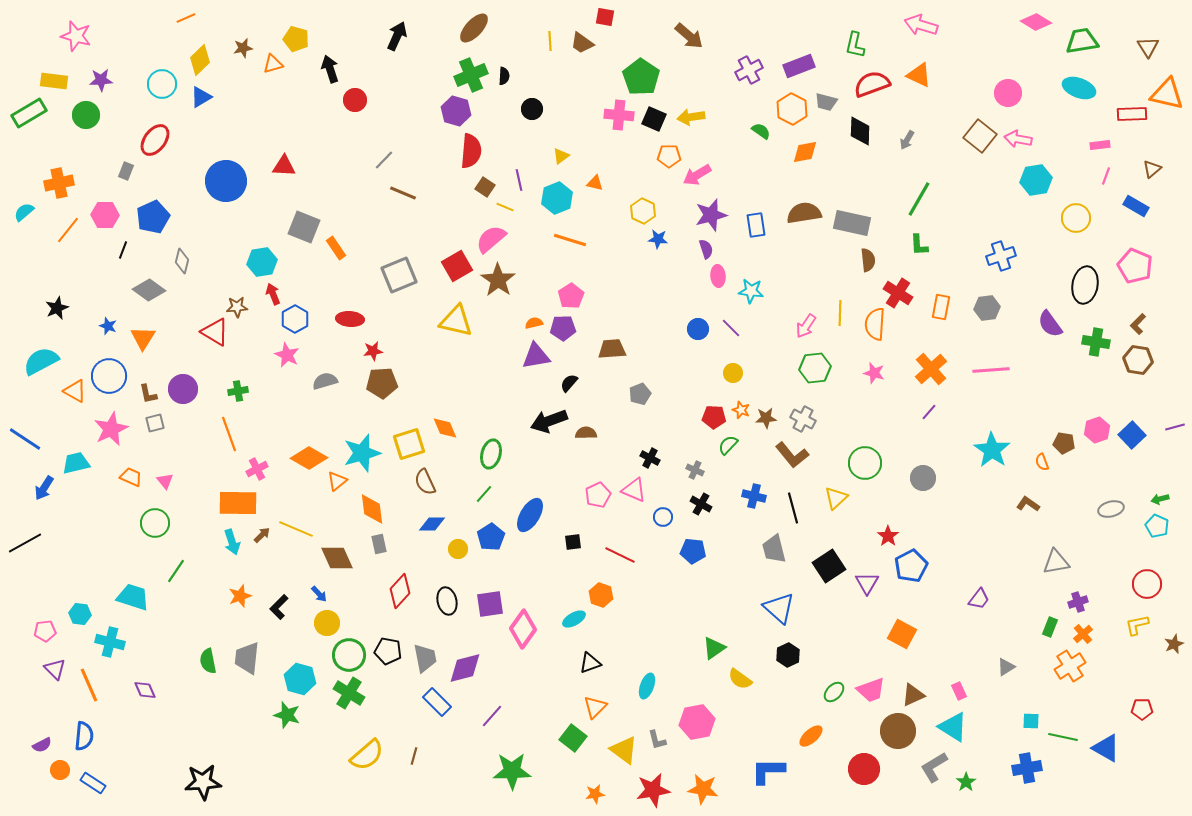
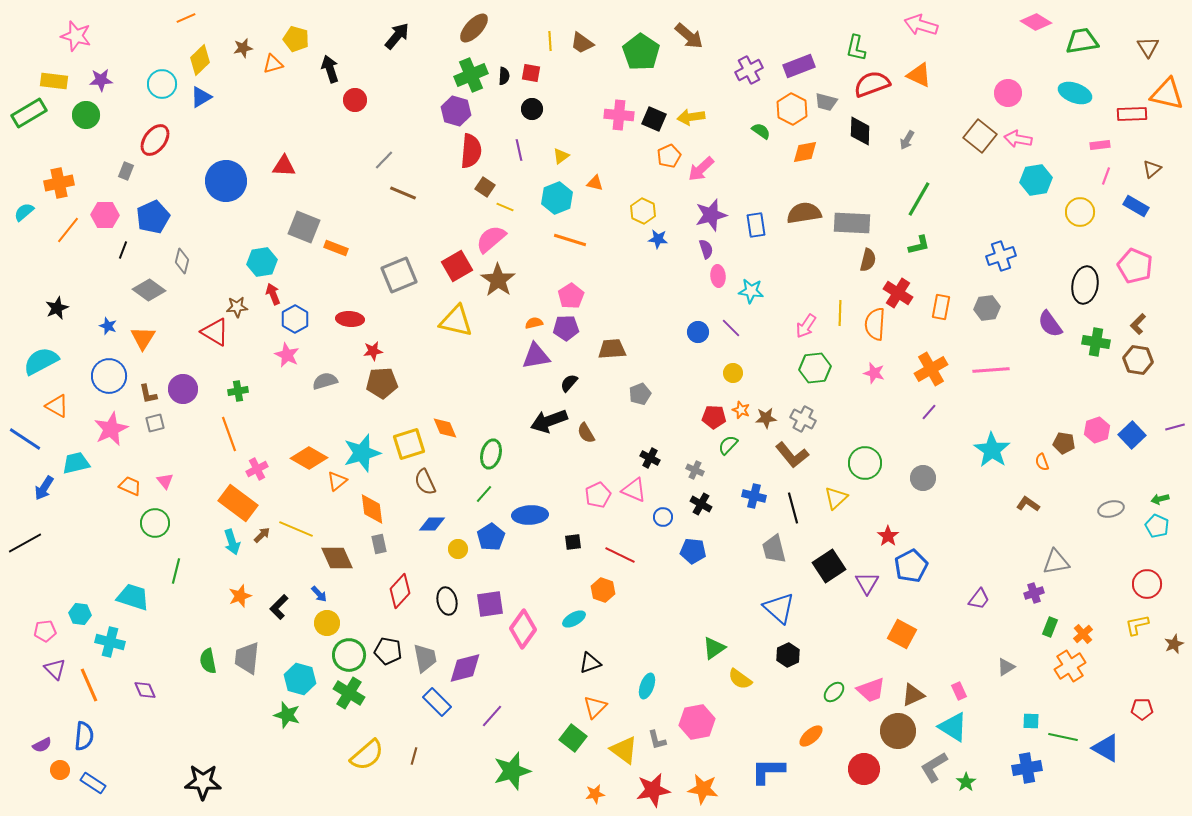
red square at (605, 17): moved 74 px left, 56 px down
black arrow at (397, 36): rotated 16 degrees clockwise
green L-shape at (855, 45): moved 1 px right, 3 px down
green pentagon at (641, 77): moved 25 px up
cyan ellipse at (1079, 88): moved 4 px left, 5 px down
orange pentagon at (669, 156): rotated 25 degrees counterclockwise
pink arrow at (697, 175): moved 4 px right, 6 px up; rotated 12 degrees counterclockwise
purple line at (519, 180): moved 30 px up
yellow circle at (1076, 218): moved 4 px right, 6 px up
gray rectangle at (852, 223): rotated 9 degrees counterclockwise
green L-shape at (919, 245): rotated 100 degrees counterclockwise
orange rectangle at (336, 248): rotated 35 degrees counterclockwise
brown semicircle at (868, 260): rotated 20 degrees clockwise
purple pentagon at (563, 328): moved 3 px right
blue circle at (698, 329): moved 3 px down
orange cross at (931, 369): rotated 12 degrees clockwise
orange triangle at (75, 391): moved 18 px left, 15 px down
brown semicircle at (586, 433): rotated 120 degrees counterclockwise
orange trapezoid at (131, 477): moved 1 px left, 9 px down
orange rectangle at (238, 503): rotated 36 degrees clockwise
blue ellipse at (530, 515): rotated 56 degrees clockwise
green line at (176, 571): rotated 20 degrees counterclockwise
orange hexagon at (601, 595): moved 2 px right, 5 px up
purple cross at (1078, 602): moved 44 px left, 9 px up
green star at (512, 771): rotated 15 degrees counterclockwise
black star at (203, 782): rotated 6 degrees clockwise
